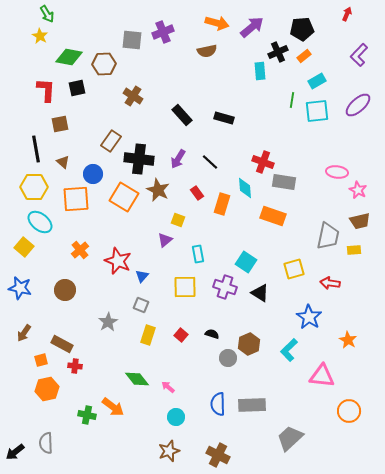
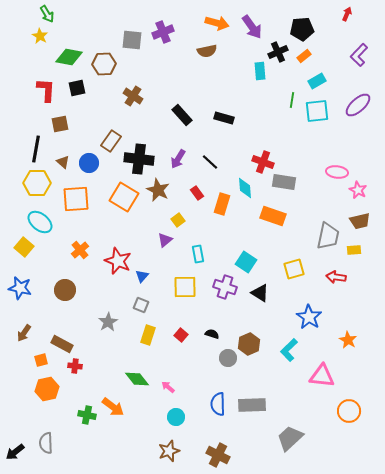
purple arrow at (252, 27): rotated 95 degrees clockwise
black line at (36, 149): rotated 20 degrees clockwise
blue circle at (93, 174): moved 4 px left, 11 px up
yellow hexagon at (34, 187): moved 3 px right, 4 px up
yellow square at (178, 220): rotated 32 degrees clockwise
red arrow at (330, 283): moved 6 px right, 6 px up
